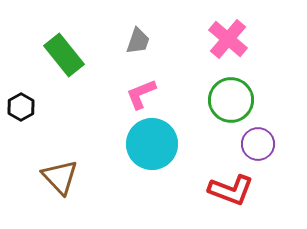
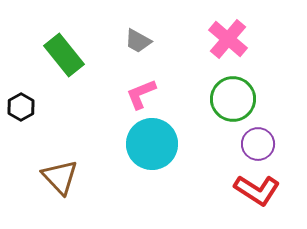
gray trapezoid: rotated 100 degrees clockwise
green circle: moved 2 px right, 1 px up
red L-shape: moved 26 px right; rotated 12 degrees clockwise
